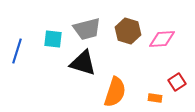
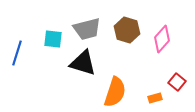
brown hexagon: moved 1 px left, 1 px up
pink diamond: rotated 44 degrees counterclockwise
blue line: moved 2 px down
red square: rotated 18 degrees counterclockwise
orange rectangle: rotated 24 degrees counterclockwise
